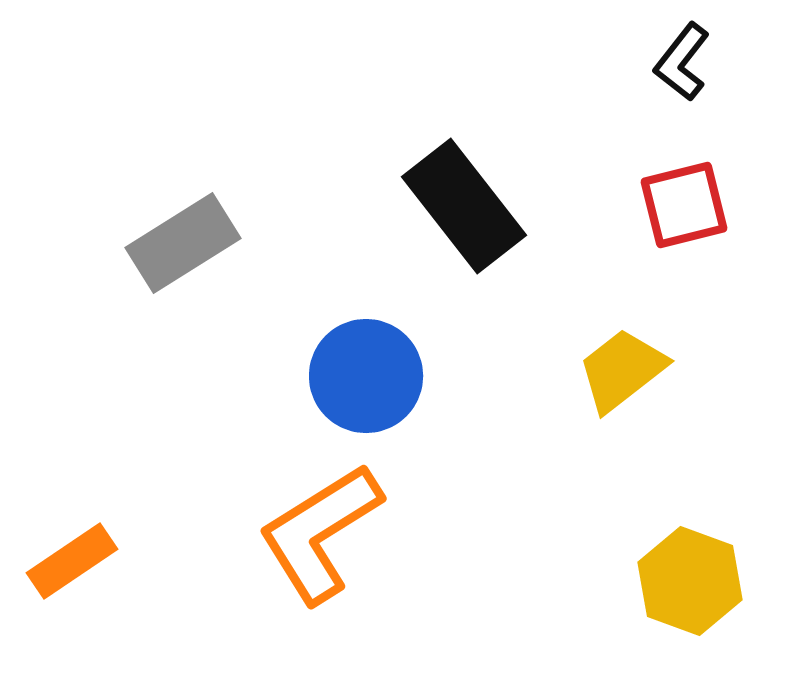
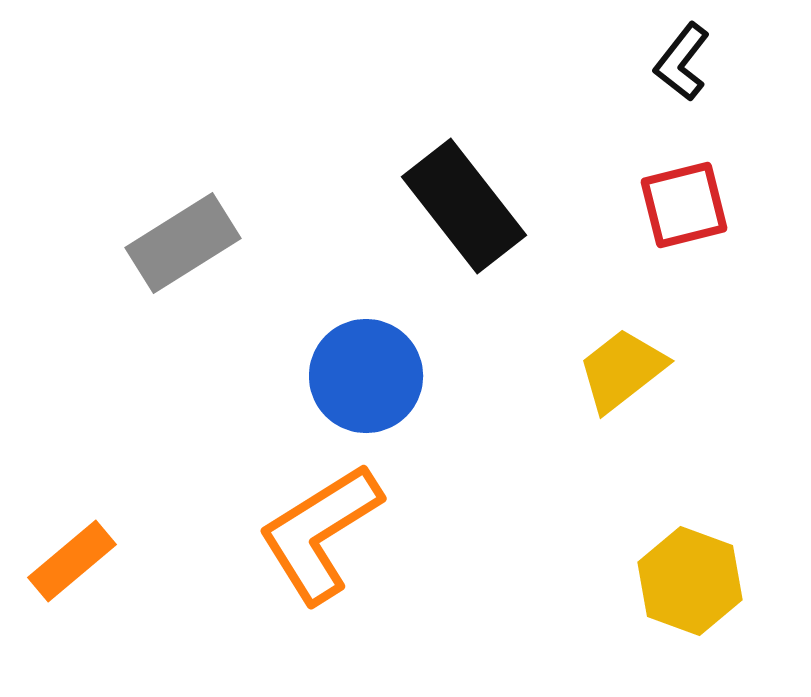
orange rectangle: rotated 6 degrees counterclockwise
